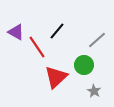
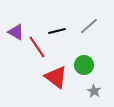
black line: rotated 36 degrees clockwise
gray line: moved 8 px left, 14 px up
red triangle: rotated 40 degrees counterclockwise
